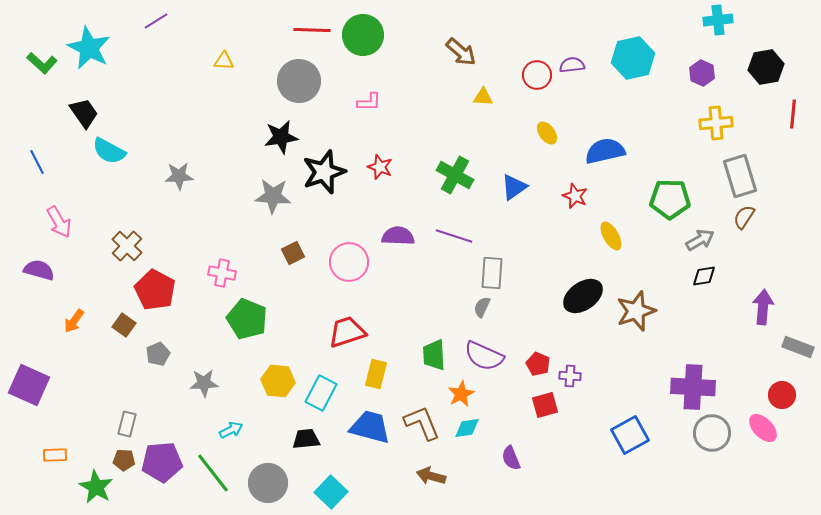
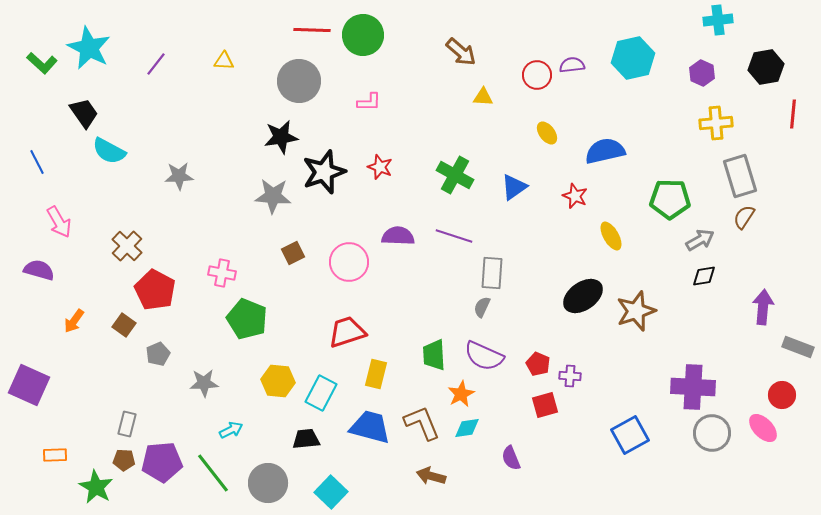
purple line at (156, 21): moved 43 px down; rotated 20 degrees counterclockwise
